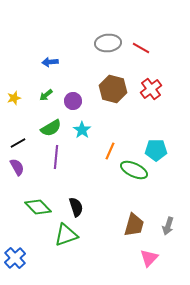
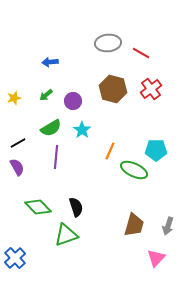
red line: moved 5 px down
pink triangle: moved 7 px right
